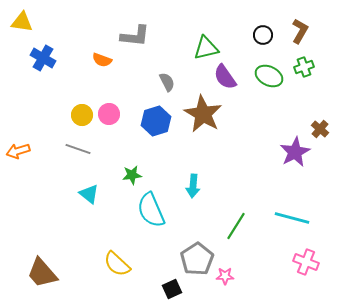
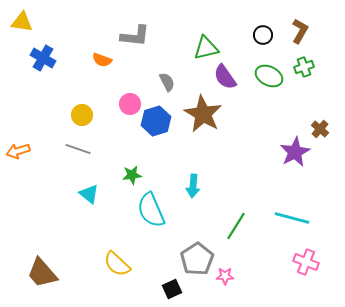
pink circle: moved 21 px right, 10 px up
